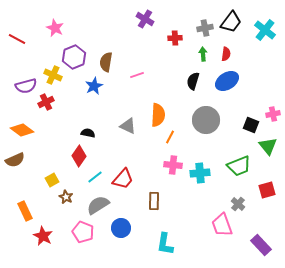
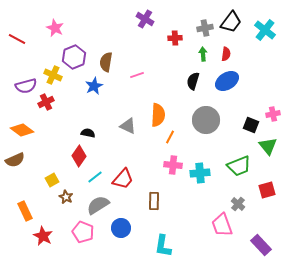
cyan L-shape at (165, 244): moved 2 px left, 2 px down
